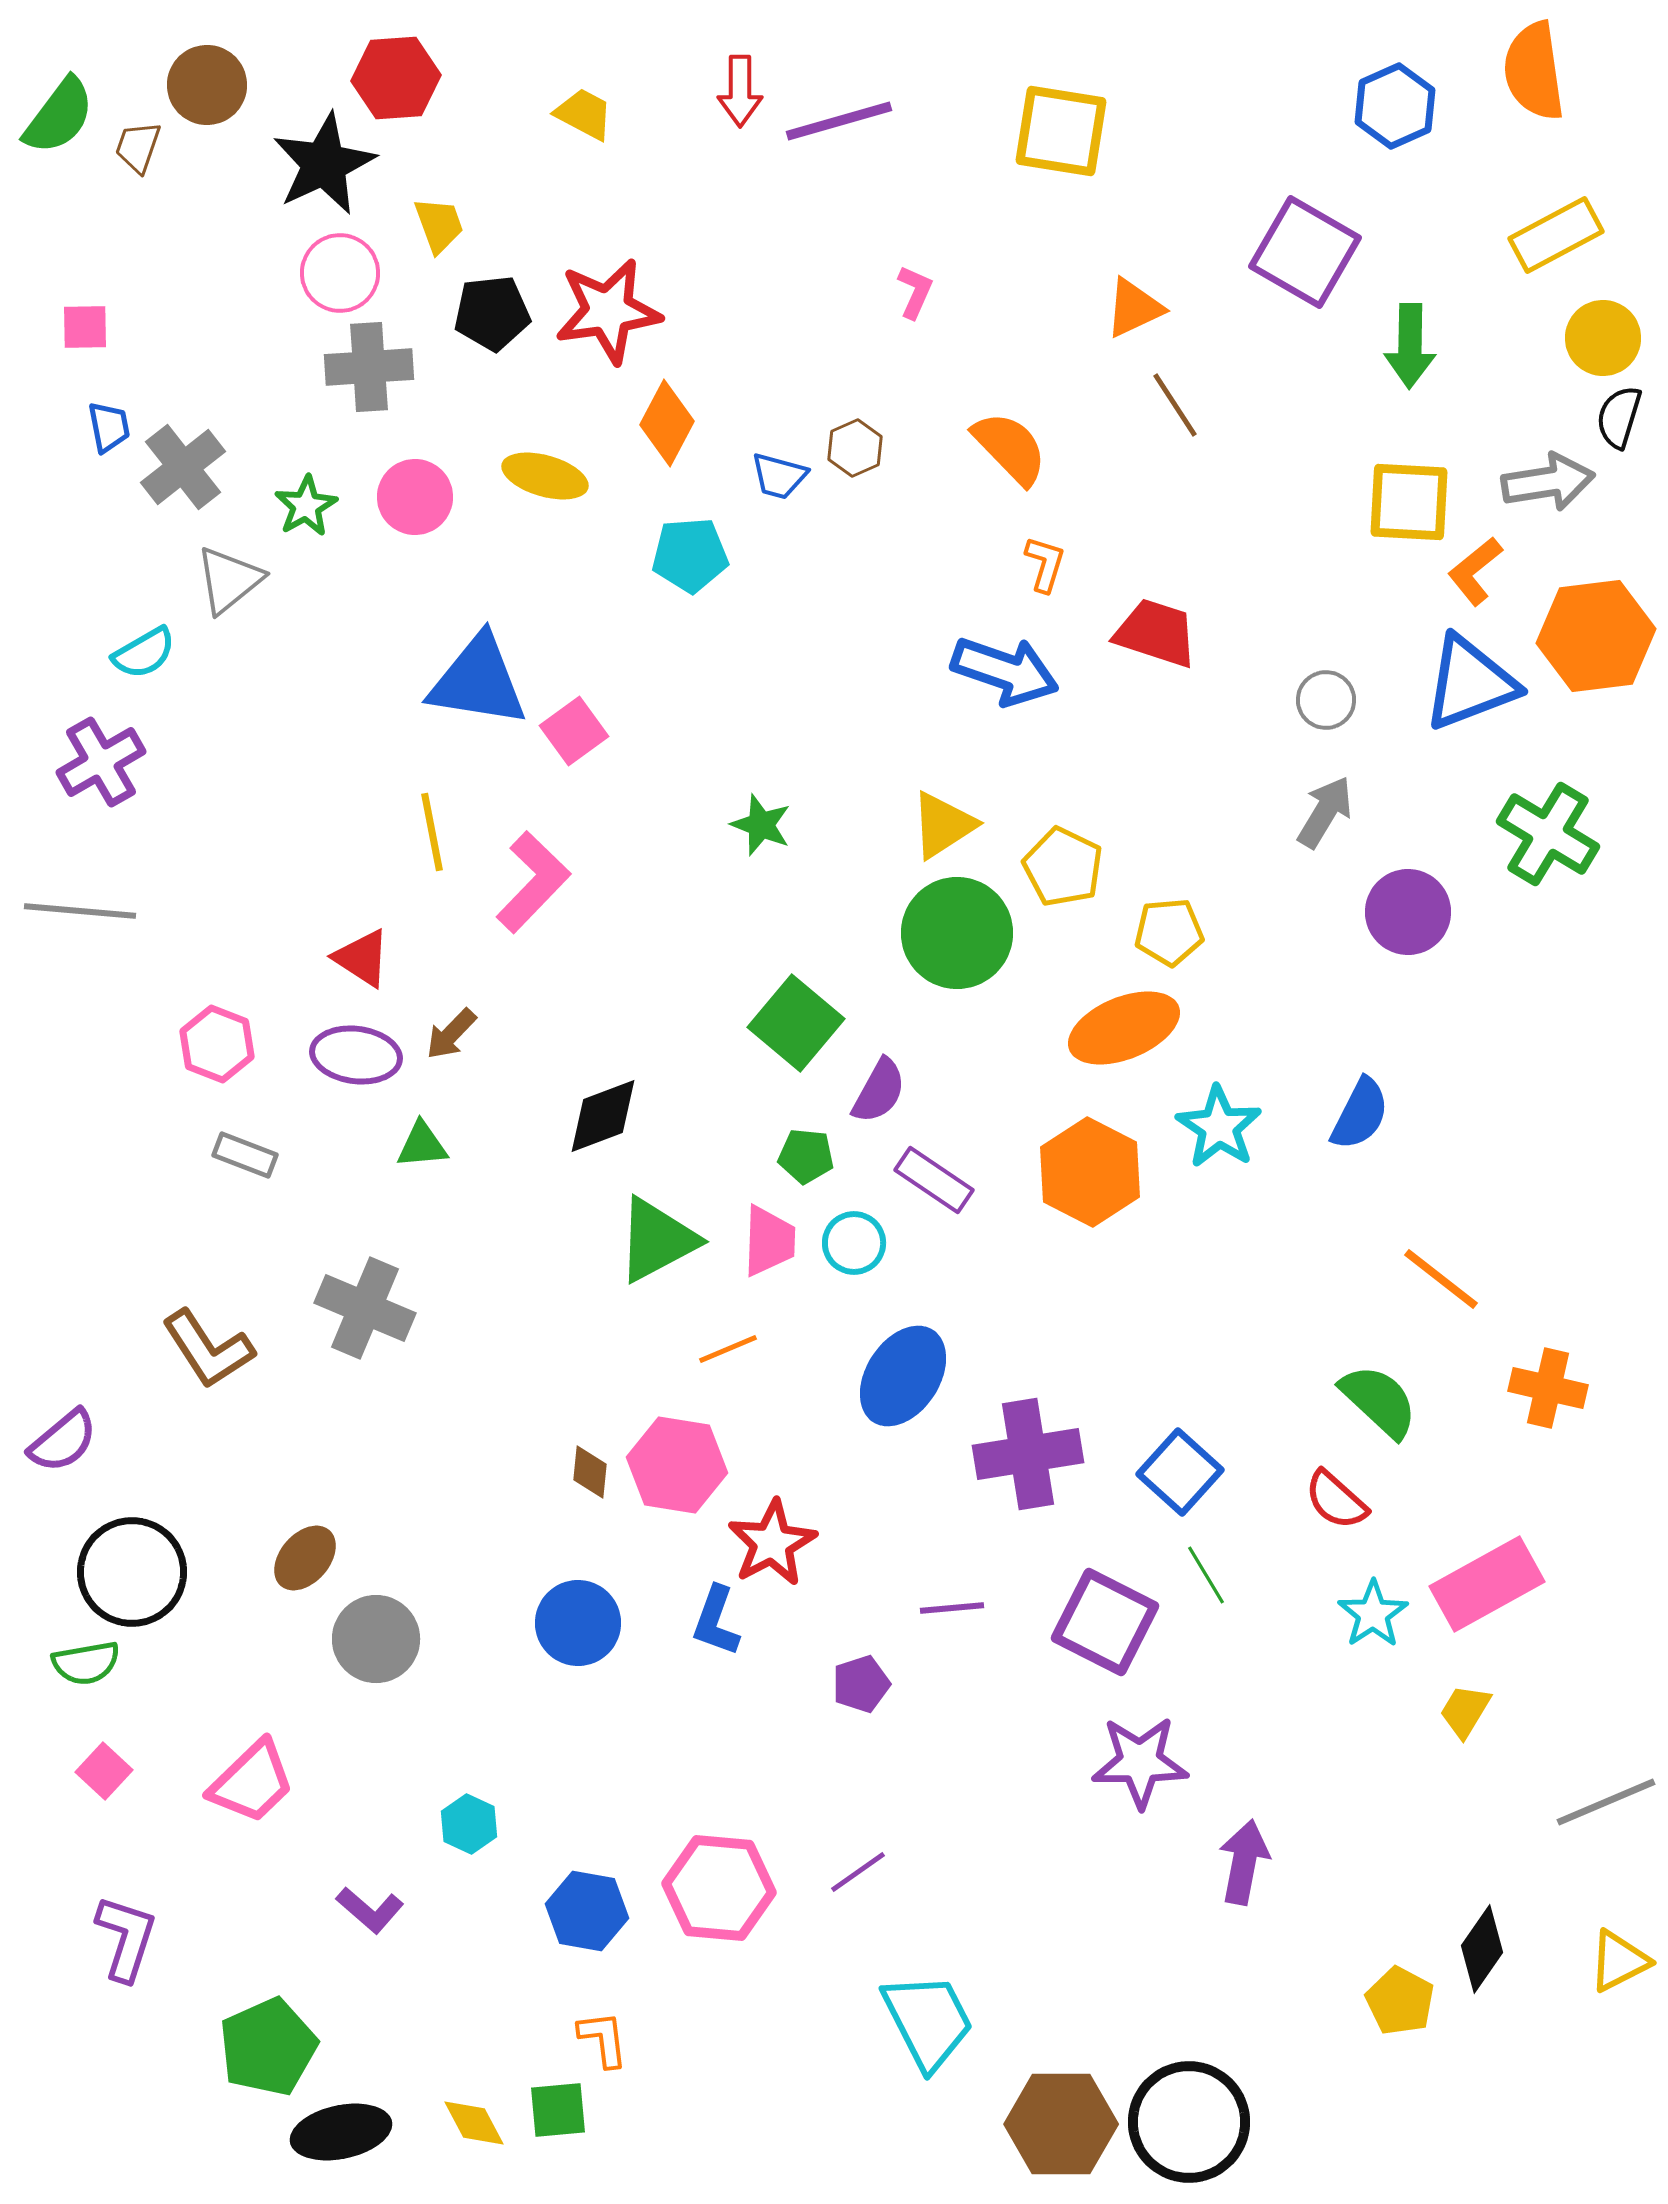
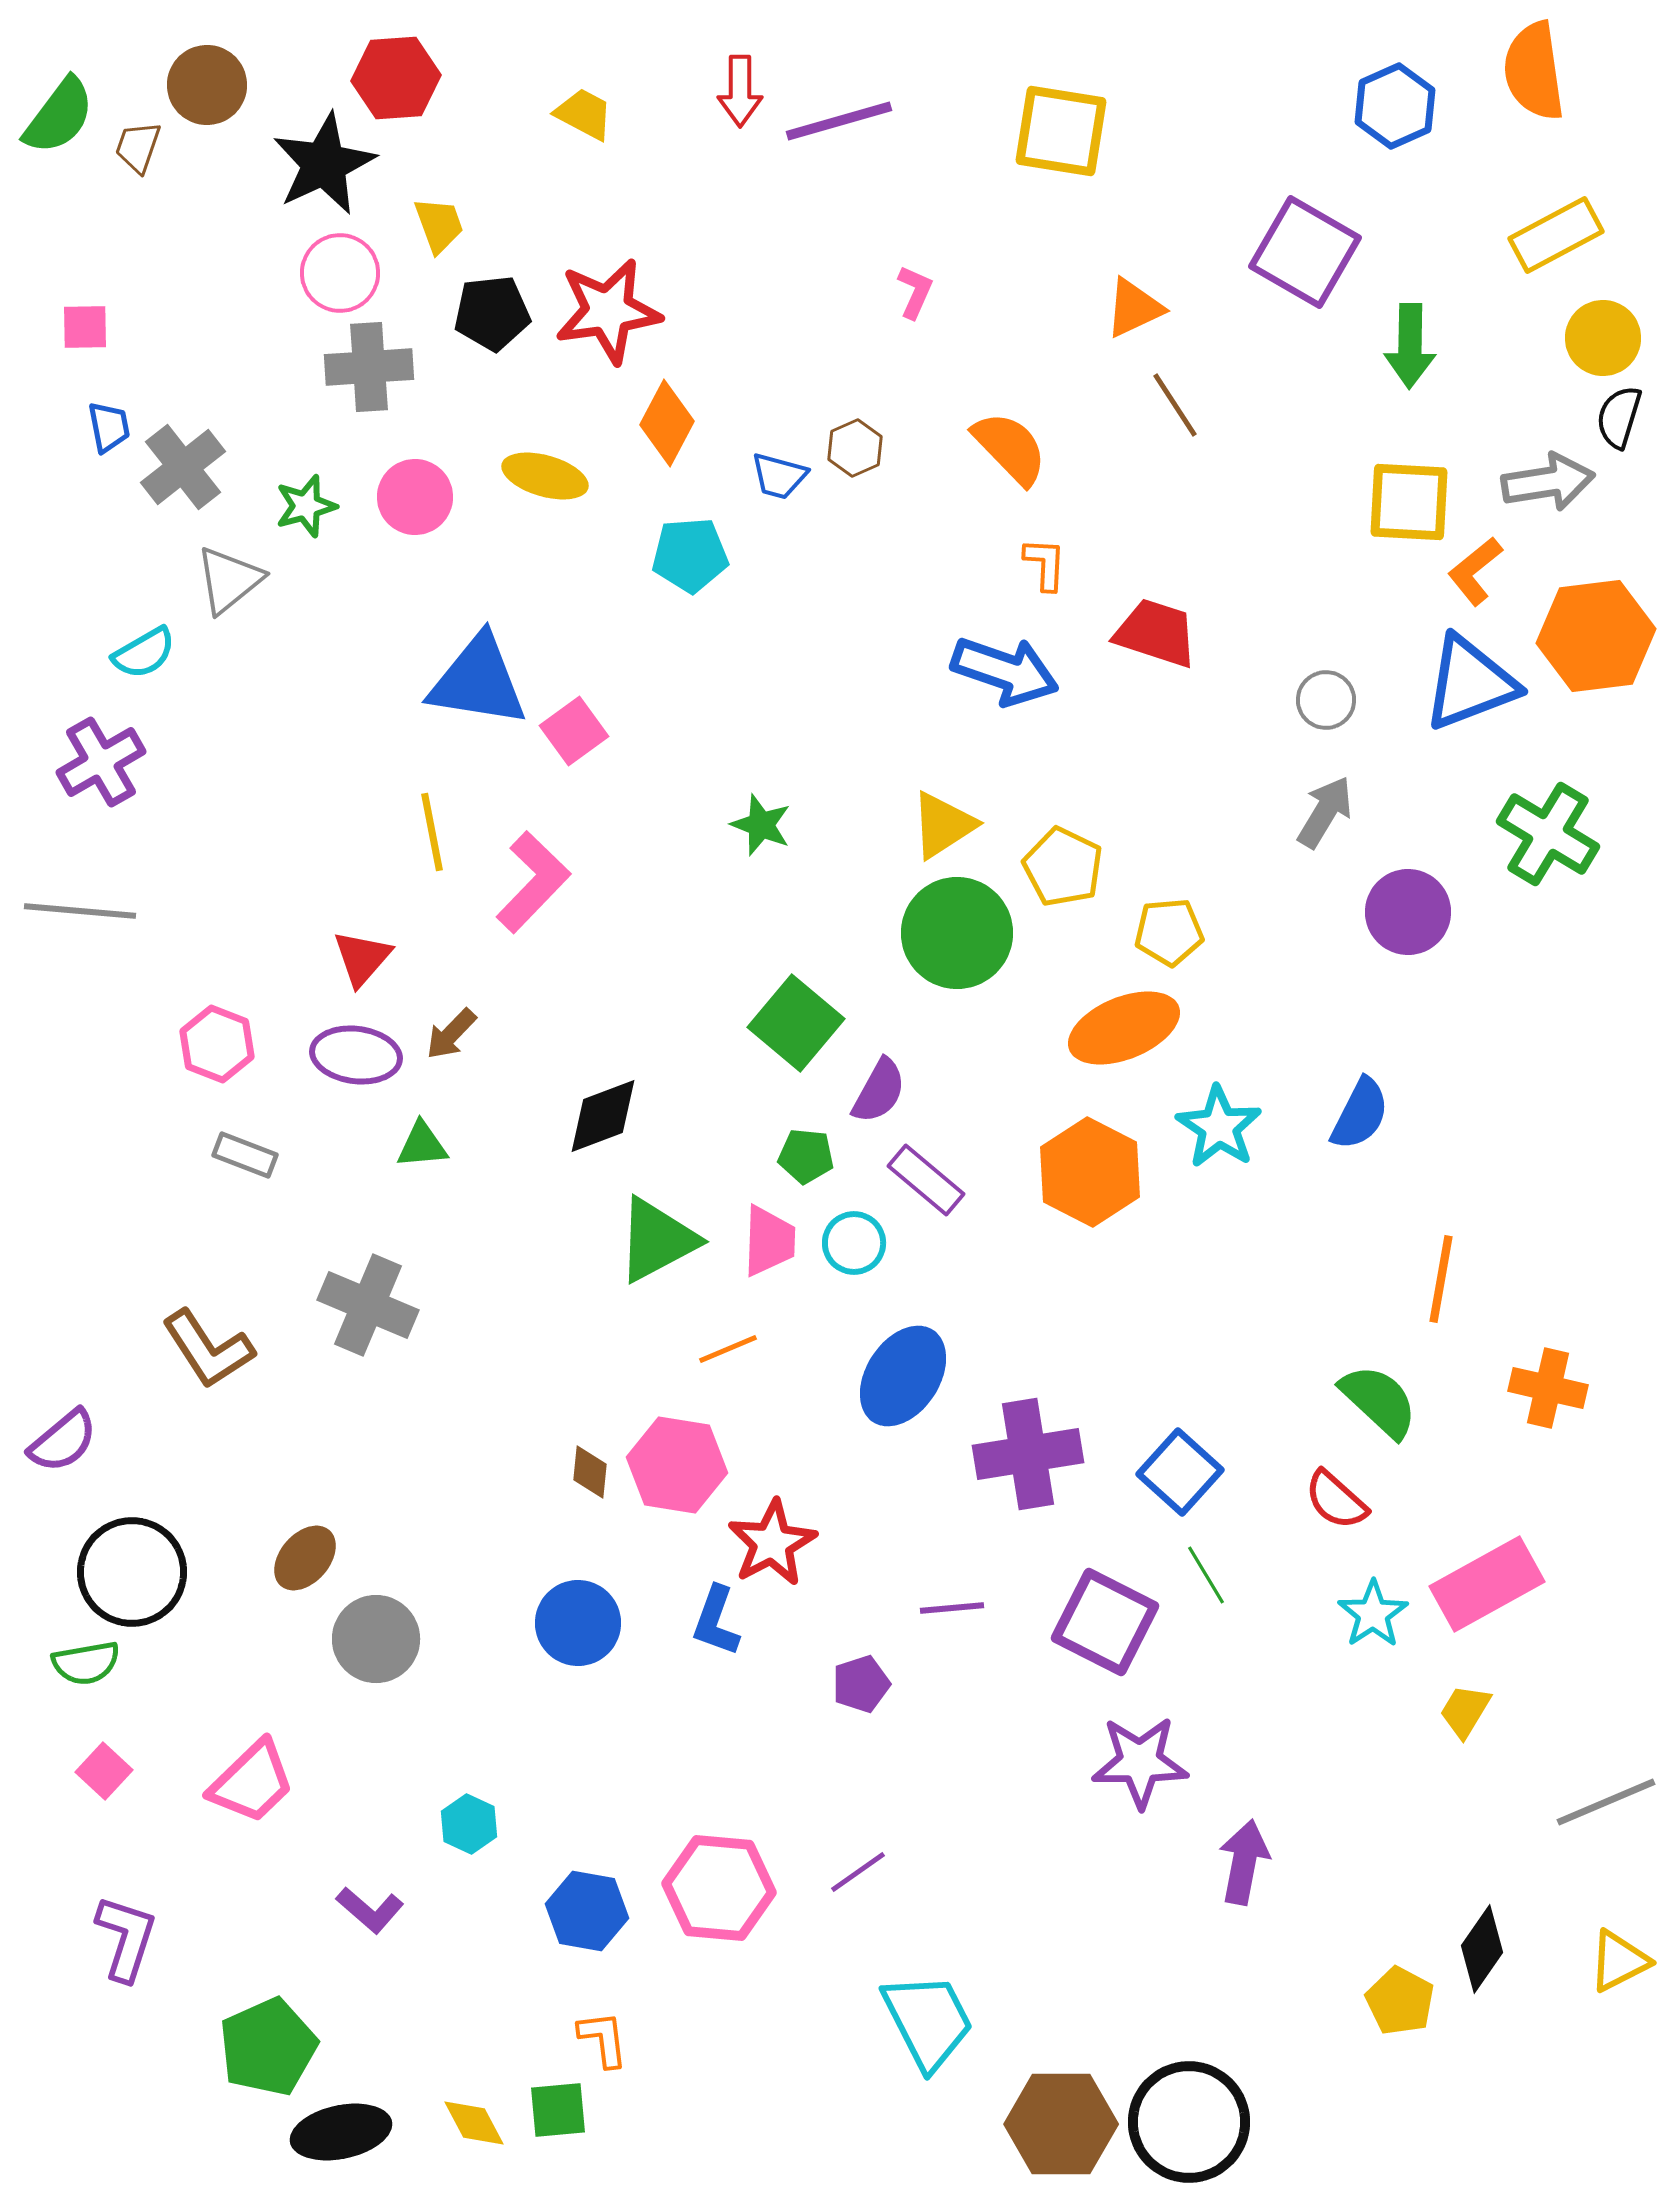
green star at (306, 506): rotated 14 degrees clockwise
orange L-shape at (1045, 564): rotated 14 degrees counterclockwise
red triangle at (362, 958): rotated 38 degrees clockwise
purple rectangle at (934, 1180): moved 8 px left; rotated 6 degrees clockwise
orange line at (1441, 1279): rotated 62 degrees clockwise
gray cross at (365, 1308): moved 3 px right, 3 px up
